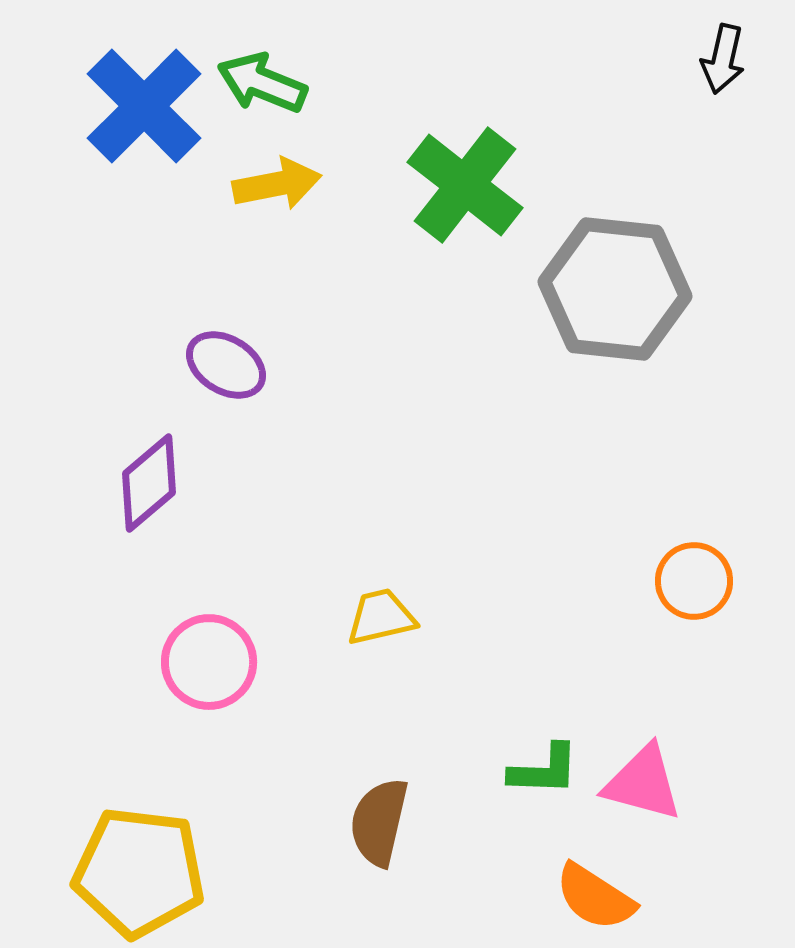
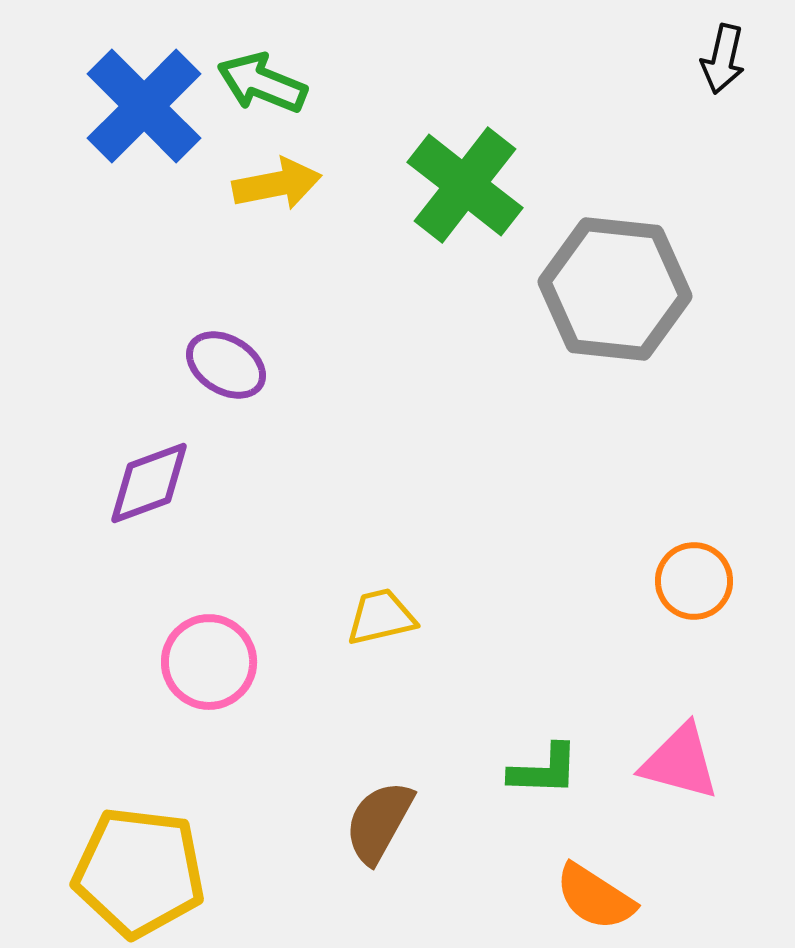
purple diamond: rotated 20 degrees clockwise
pink triangle: moved 37 px right, 21 px up
brown semicircle: rotated 16 degrees clockwise
